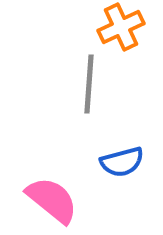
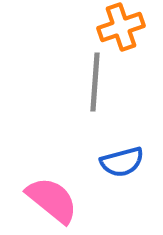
orange cross: rotated 6 degrees clockwise
gray line: moved 6 px right, 2 px up
